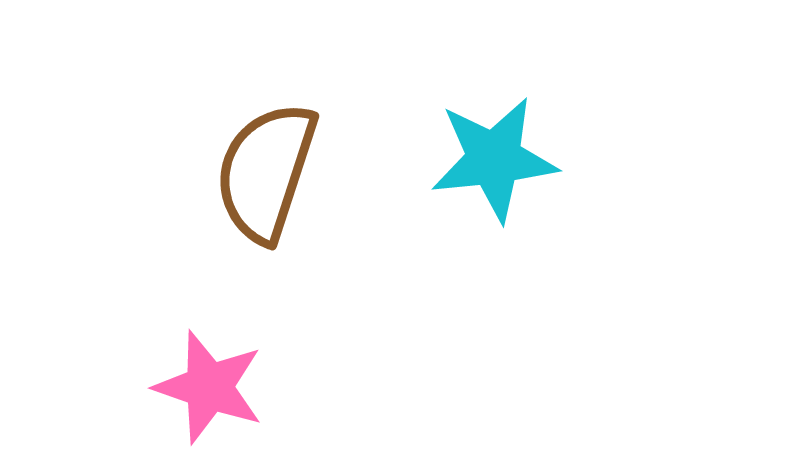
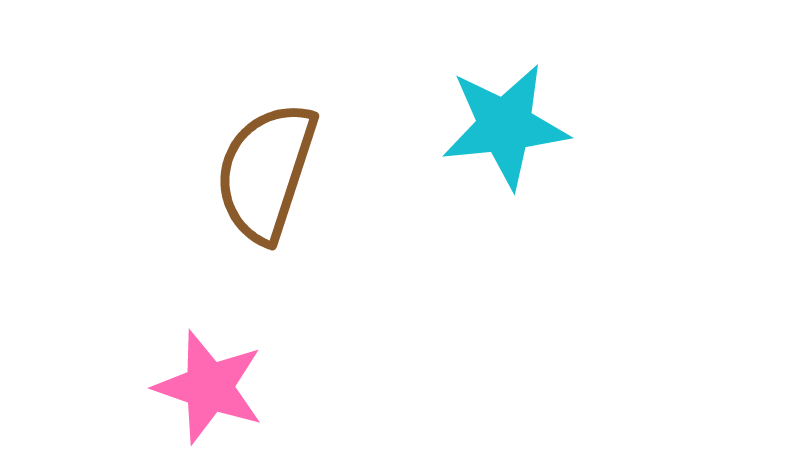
cyan star: moved 11 px right, 33 px up
